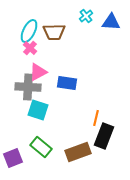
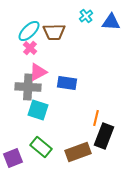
cyan ellipse: rotated 20 degrees clockwise
